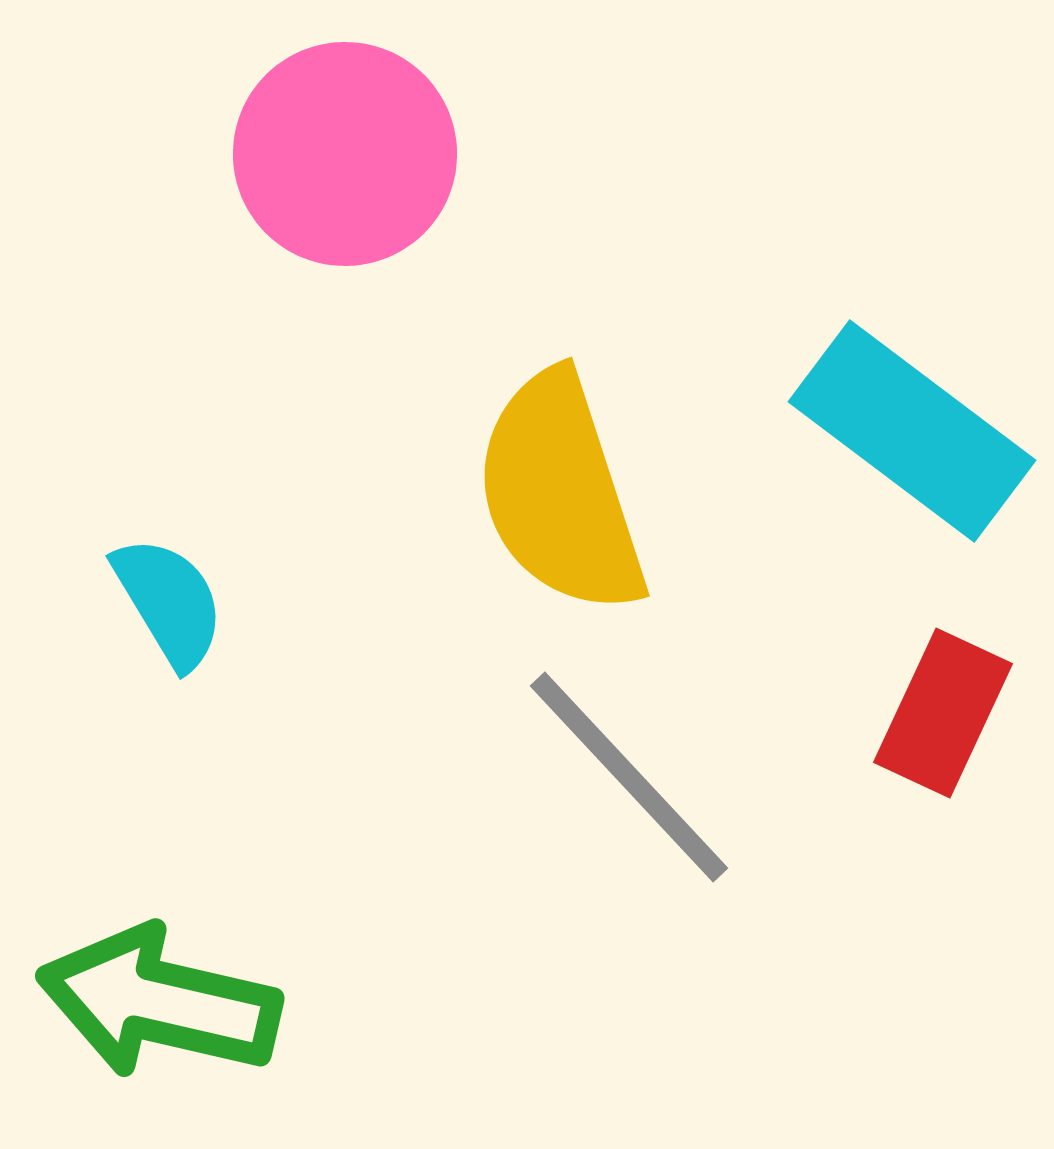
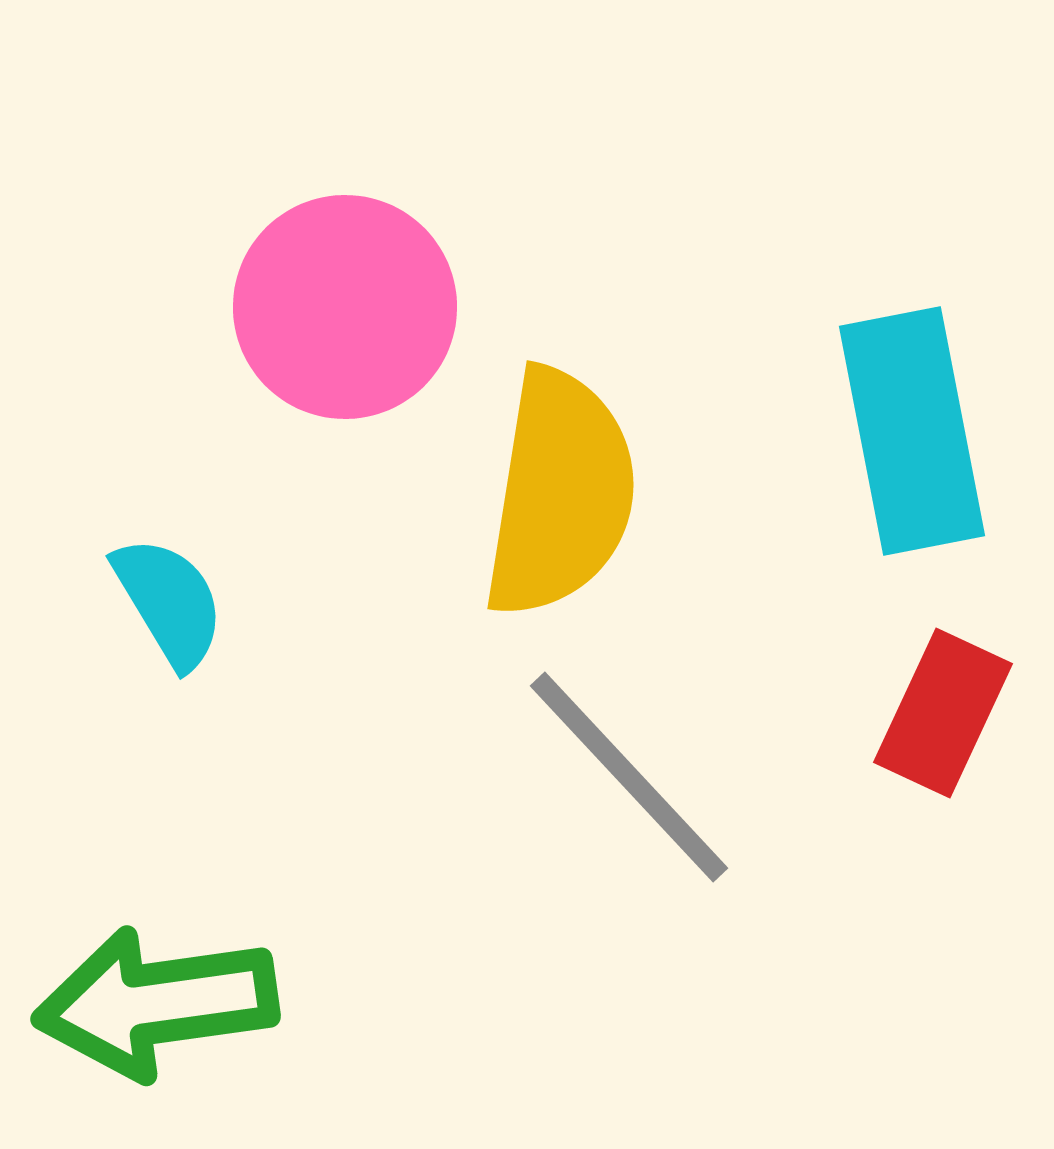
pink circle: moved 153 px down
cyan rectangle: rotated 42 degrees clockwise
yellow semicircle: rotated 153 degrees counterclockwise
green arrow: moved 3 px left, 1 px down; rotated 21 degrees counterclockwise
